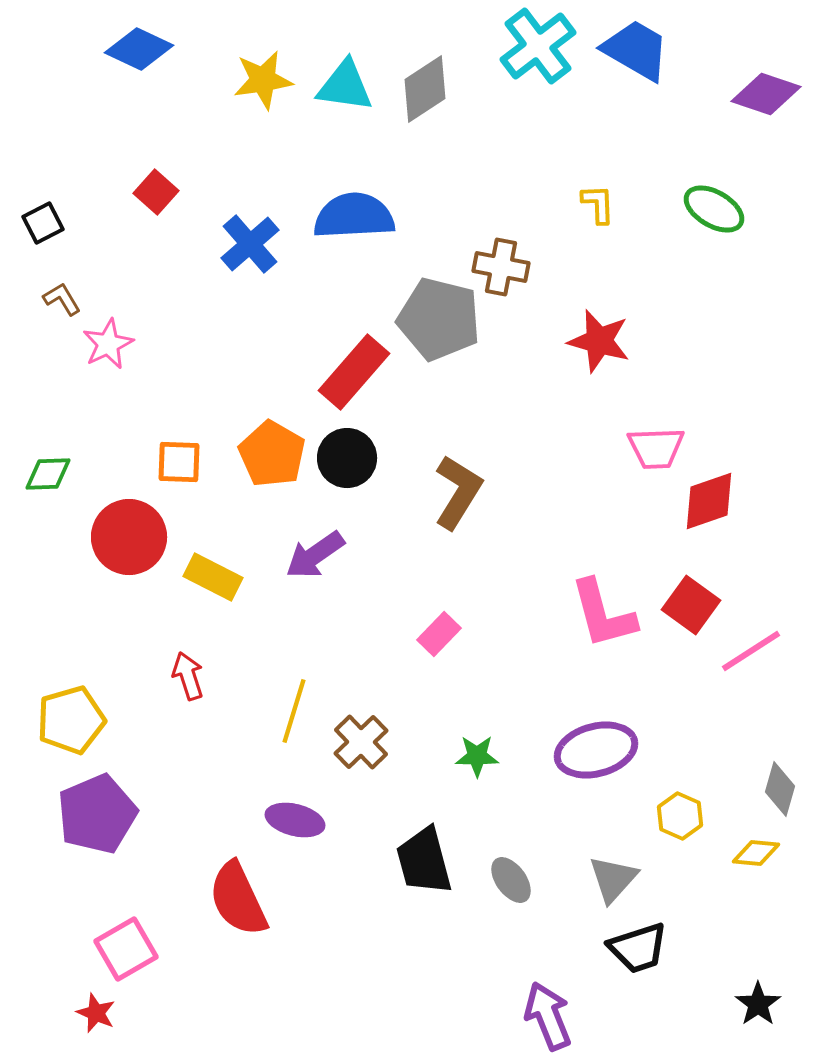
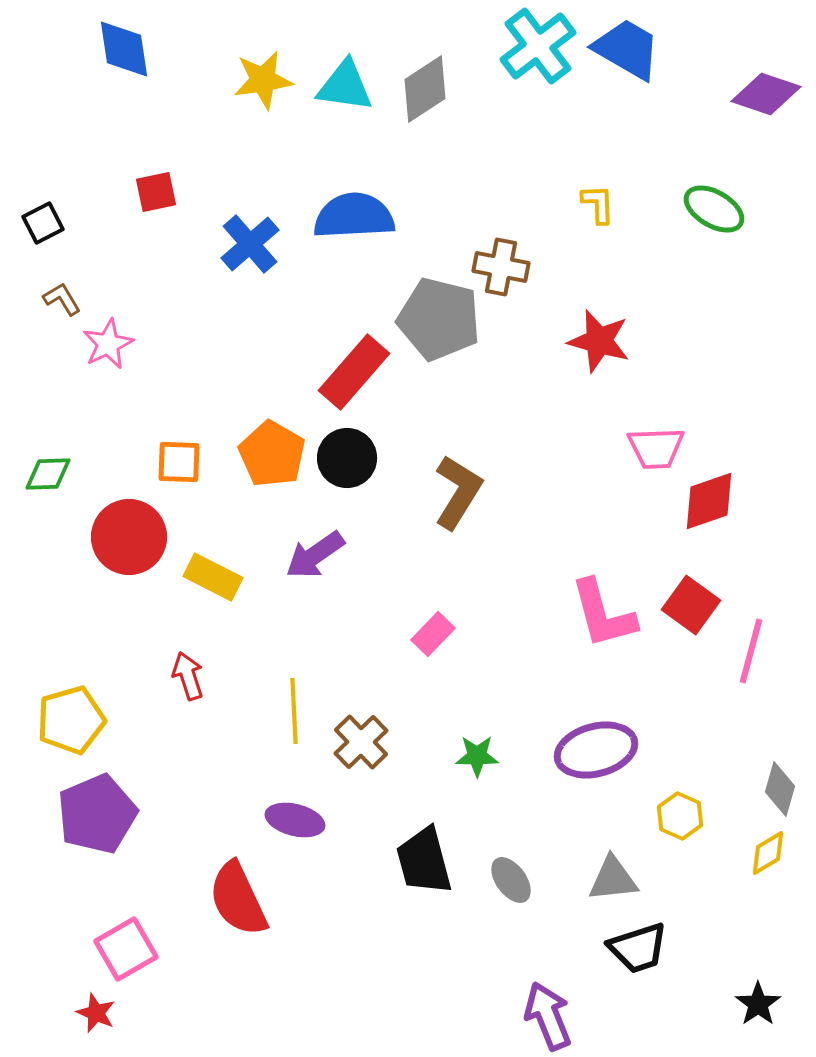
blue diamond at (139, 49): moved 15 px left; rotated 56 degrees clockwise
blue trapezoid at (636, 50): moved 9 px left, 1 px up
red square at (156, 192): rotated 36 degrees clockwise
pink rectangle at (439, 634): moved 6 px left
pink line at (751, 651): rotated 42 degrees counterclockwise
yellow line at (294, 711): rotated 20 degrees counterclockwise
yellow diamond at (756, 853): moved 12 px right; rotated 36 degrees counterclockwise
gray triangle at (613, 879): rotated 42 degrees clockwise
